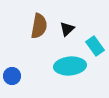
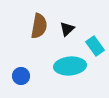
blue circle: moved 9 px right
